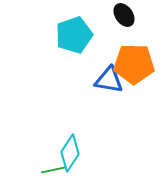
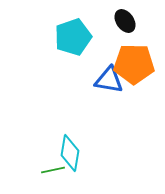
black ellipse: moved 1 px right, 6 px down
cyan pentagon: moved 1 px left, 2 px down
cyan diamond: rotated 24 degrees counterclockwise
